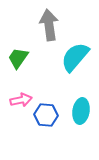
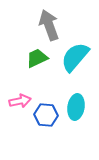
gray arrow: rotated 12 degrees counterclockwise
green trapezoid: moved 19 px right; rotated 30 degrees clockwise
pink arrow: moved 1 px left, 1 px down
cyan ellipse: moved 5 px left, 4 px up
